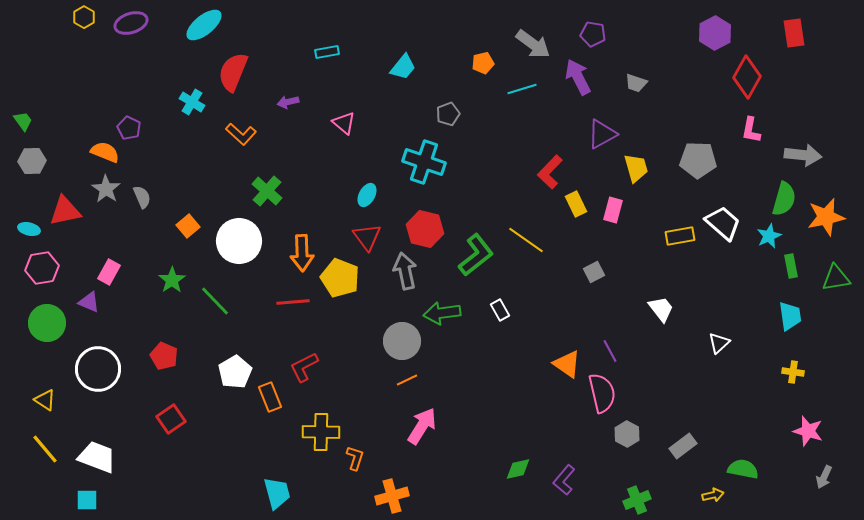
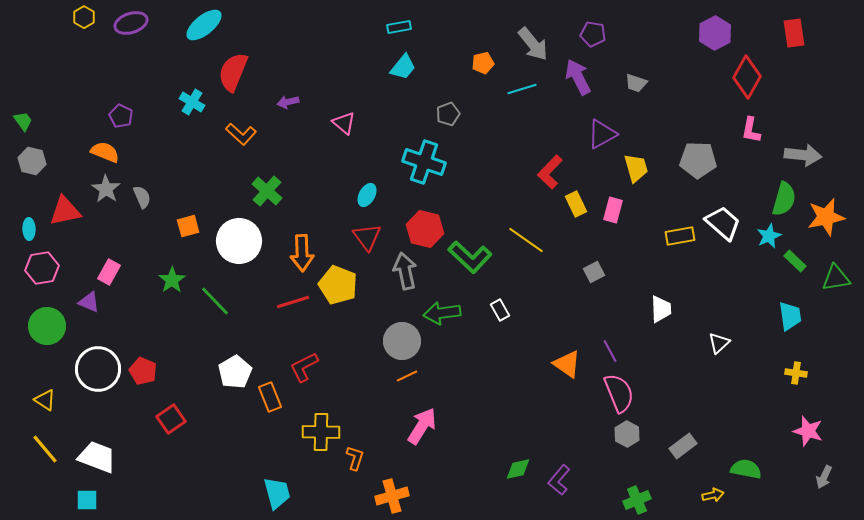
gray arrow at (533, 44): rotated 15 degrees clockwise
cyan rectangle at (327, 52): moved 72 px right, 25 px up
purple pentagon at (129, 128): moved 8 px left, 12 px up
gray hexagon at (32, 161): rotated 16 degrees clockwise
orange square at (188, 226): rotated 25 degrees clockwise
cyan ellipse at (29, 229): rotated 75 degrees clockwise
green L-shape at (476, 255): moved 6 px left, 2 px down; rotated 81 degrees clockwise
green rectangle at (791, 266): moved 4 px right, 5 px up; rotated 35 degrees counterclockwise
yellow pentagon at (340, 278): moved 2 px left, 7 px down
red line at (293, 302): rotated 12 degrees counterclockwise
white trapezoid at (661, 309): rotated 36 degrees clockwise
green circle at (47, 323): moved 3 px down
red pentagon at (164, 356): moved 21 px left, 15 px down
yellow cross at (793, 372): moved 3 px right, 1 px down
orange line at (407, 380): moved 4 px up
pink semicircle at (602, 393): moved 17 px right; rotated 9 degrees counterclockwise
green semicircle at (743, 469): moved 3 px right
purple L-shape at (564, 480): moved 5 px left
